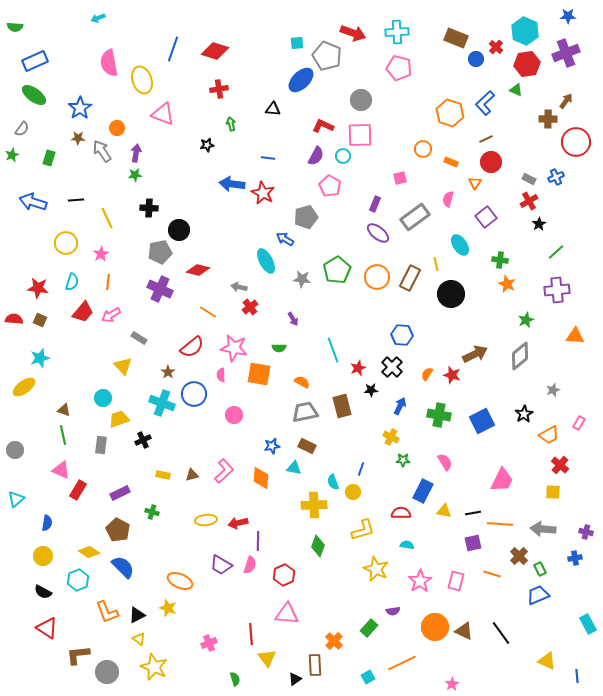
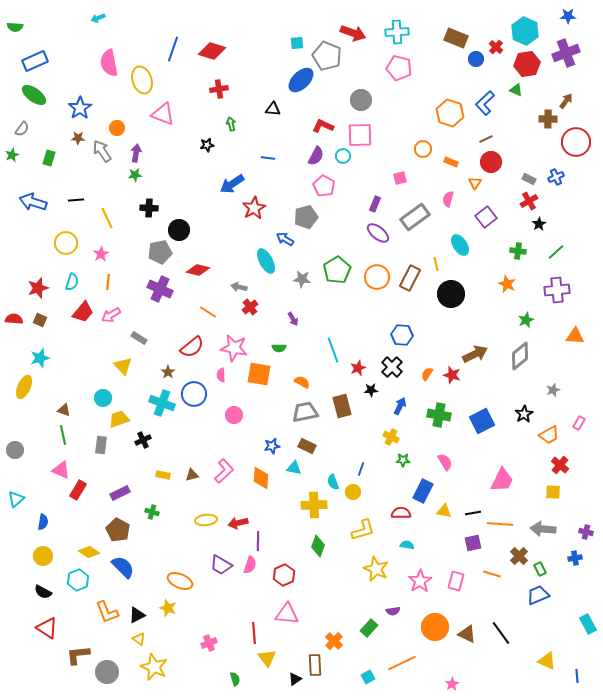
red diamond at (215, 51): moved 3 px left
blue arrow at (232, 184): rotated 40 degrees counterclockwise
pink pentagon at (330, 186): moved 6 px left
red star at (263, 193): moved 9 px left, 15 px down; rotated 15 degrees clockwise
green cross at (500, 260): moved 18 px right, 9 px up
red star at (38, 288): rotated 25 degrees counterclockwise
yellow ellipse at (24, 387): rotated 30 degrees counterclockwise
blue semicircle at (47, 523): moved 4 px left, 1 px up
brown triangle at (464, 631): moved 3 px right, 3 px down
red line at (251, 634): moved 3 px right, 1 px up
